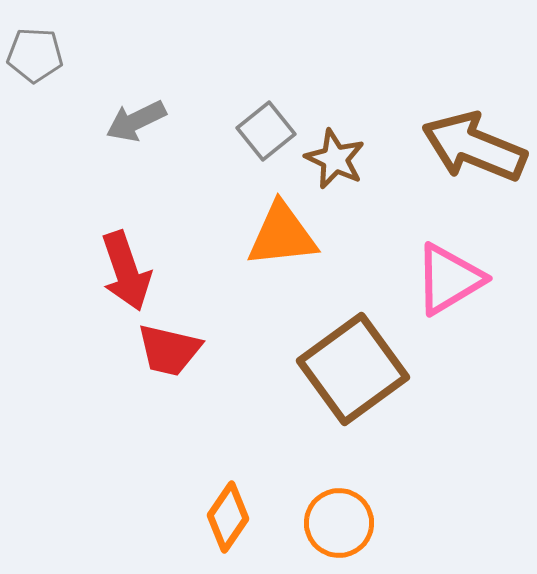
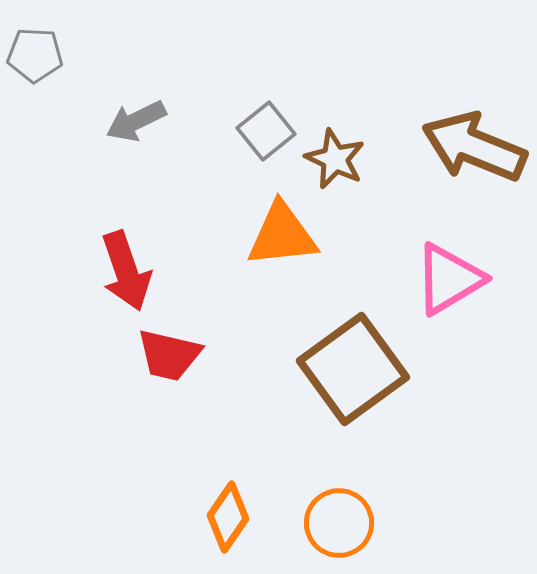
red trapezoid: moved 5 px down
